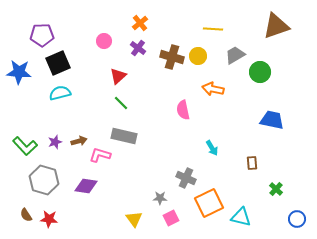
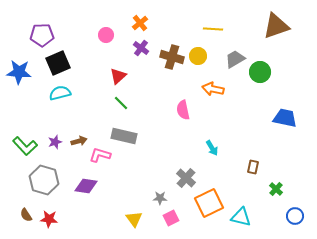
pink circle: moved 2 px right, 6 px up
purple cross: moved 3 px right
gray trapezoid: moved 4 px down
blue trapezoid: moved 13 px right, 2 px up
brown rectangle: moved 1 px right, 4 px down; rotated 16 degrees clockwise
gray cross: rotated 18 degrees clockwise
blue circle: moved 2 px left, 3 px up
